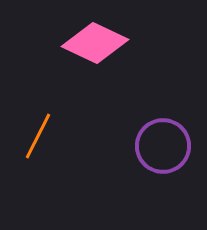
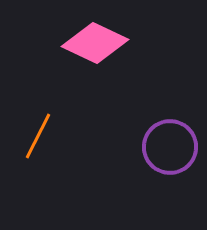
purple circle: moved 7 px right, 1 px down
